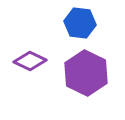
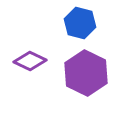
blue hexagon: rotated 8 degrees clockwise
